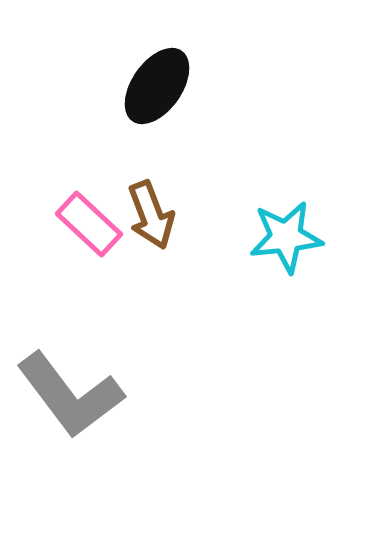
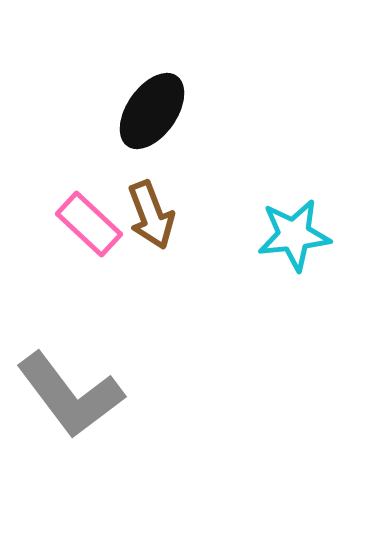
black ellipse: moved 5 px left, 25 px down
cyan star: moved 8 px right, 2 px up
